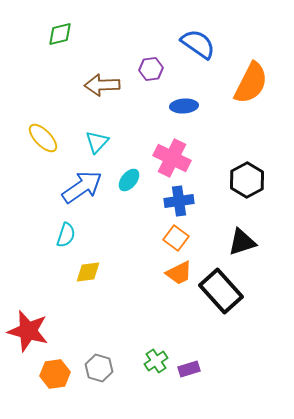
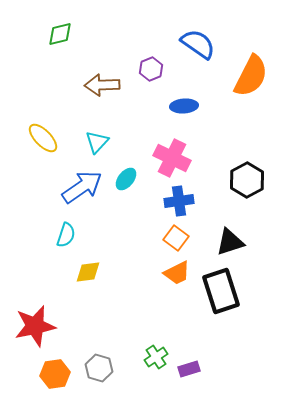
purple hexagon: rotated 15 degrees counterclockwise
orange semicircle: moved 7 px up
cyan ellipse: moved 3 px left, 1 px up
black triangle: moved 12 px left
orange trapezoid: moved 2 px left
black rectangle: rotated 24 degrees clockwise
red star: moved 7 px right, 5 px up; rotated 27 degrees counterclockwise
green cross: moved 4 px up
